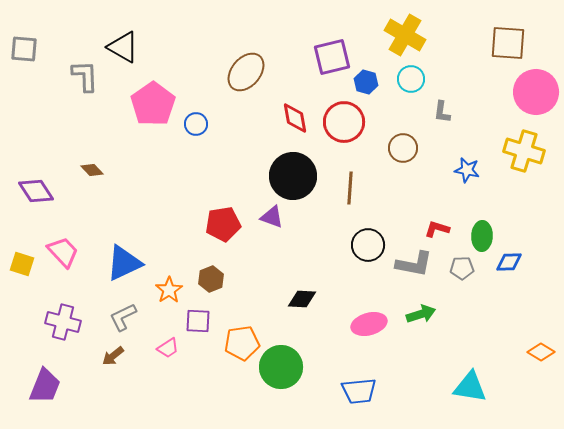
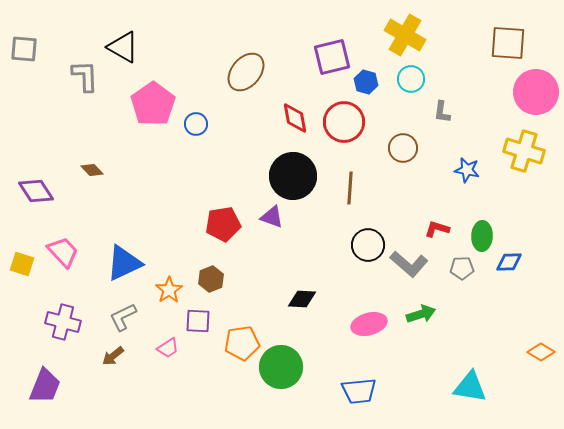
gray L-shape at (414, 264): moved 5 px left; rotated 30 degrees clockwise
